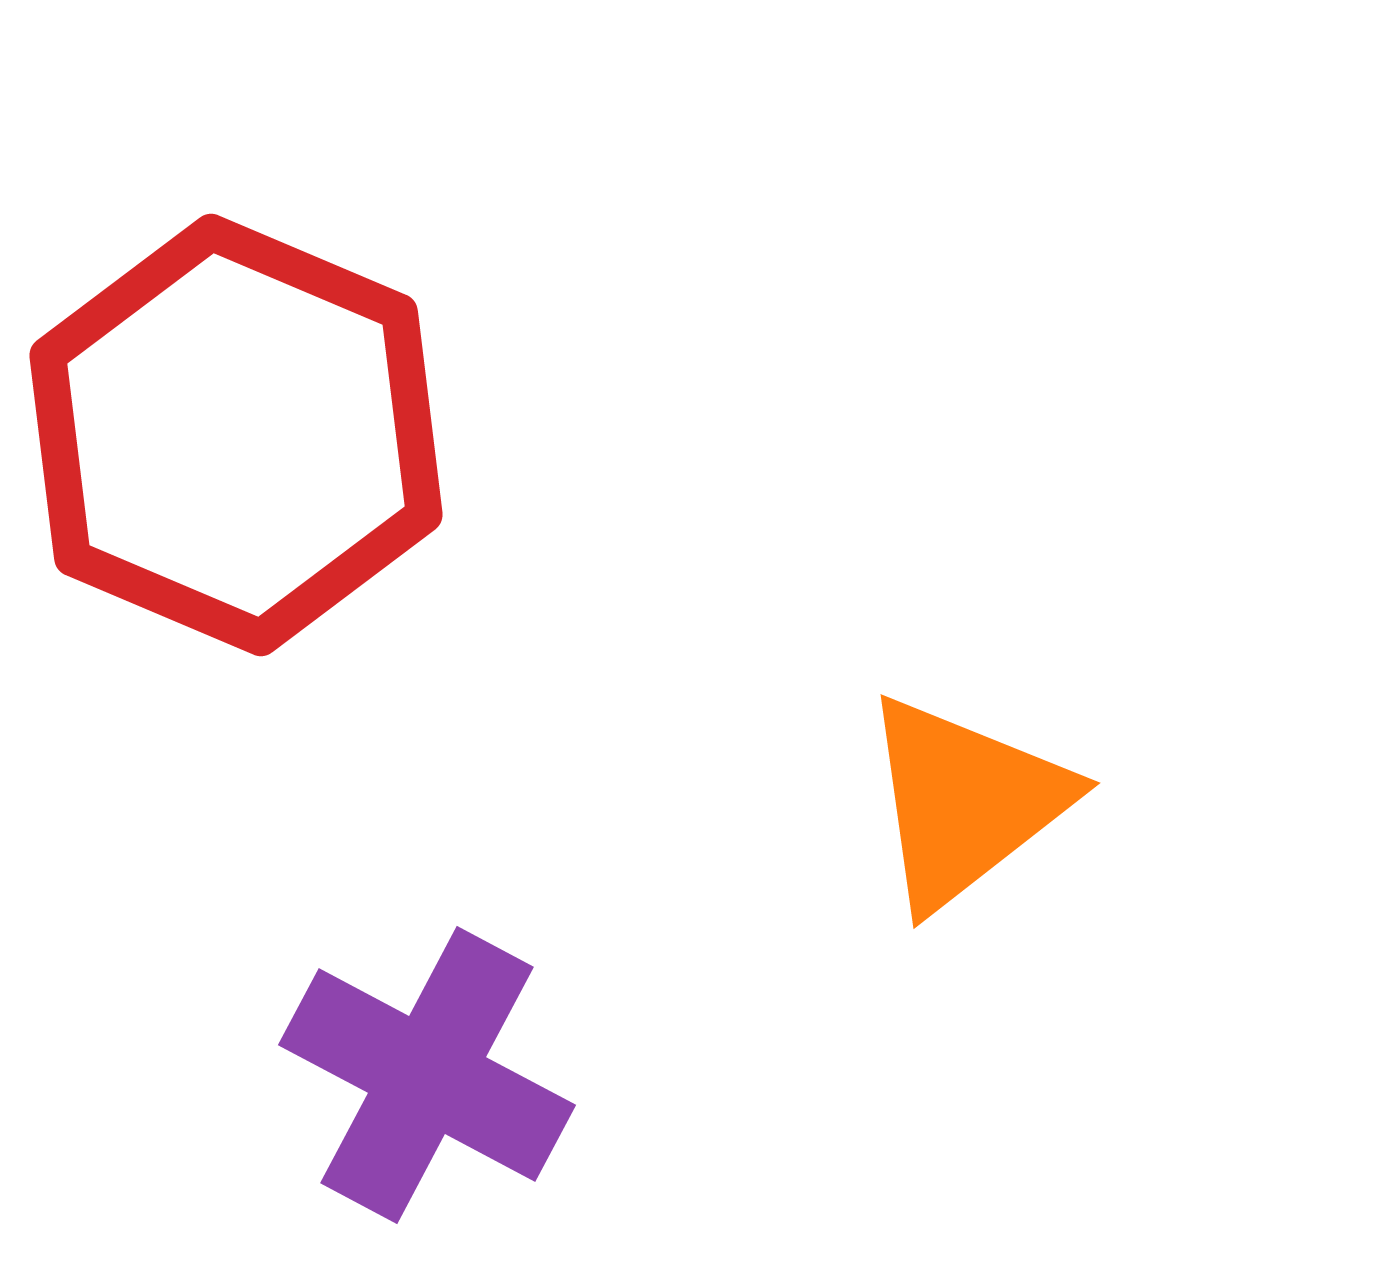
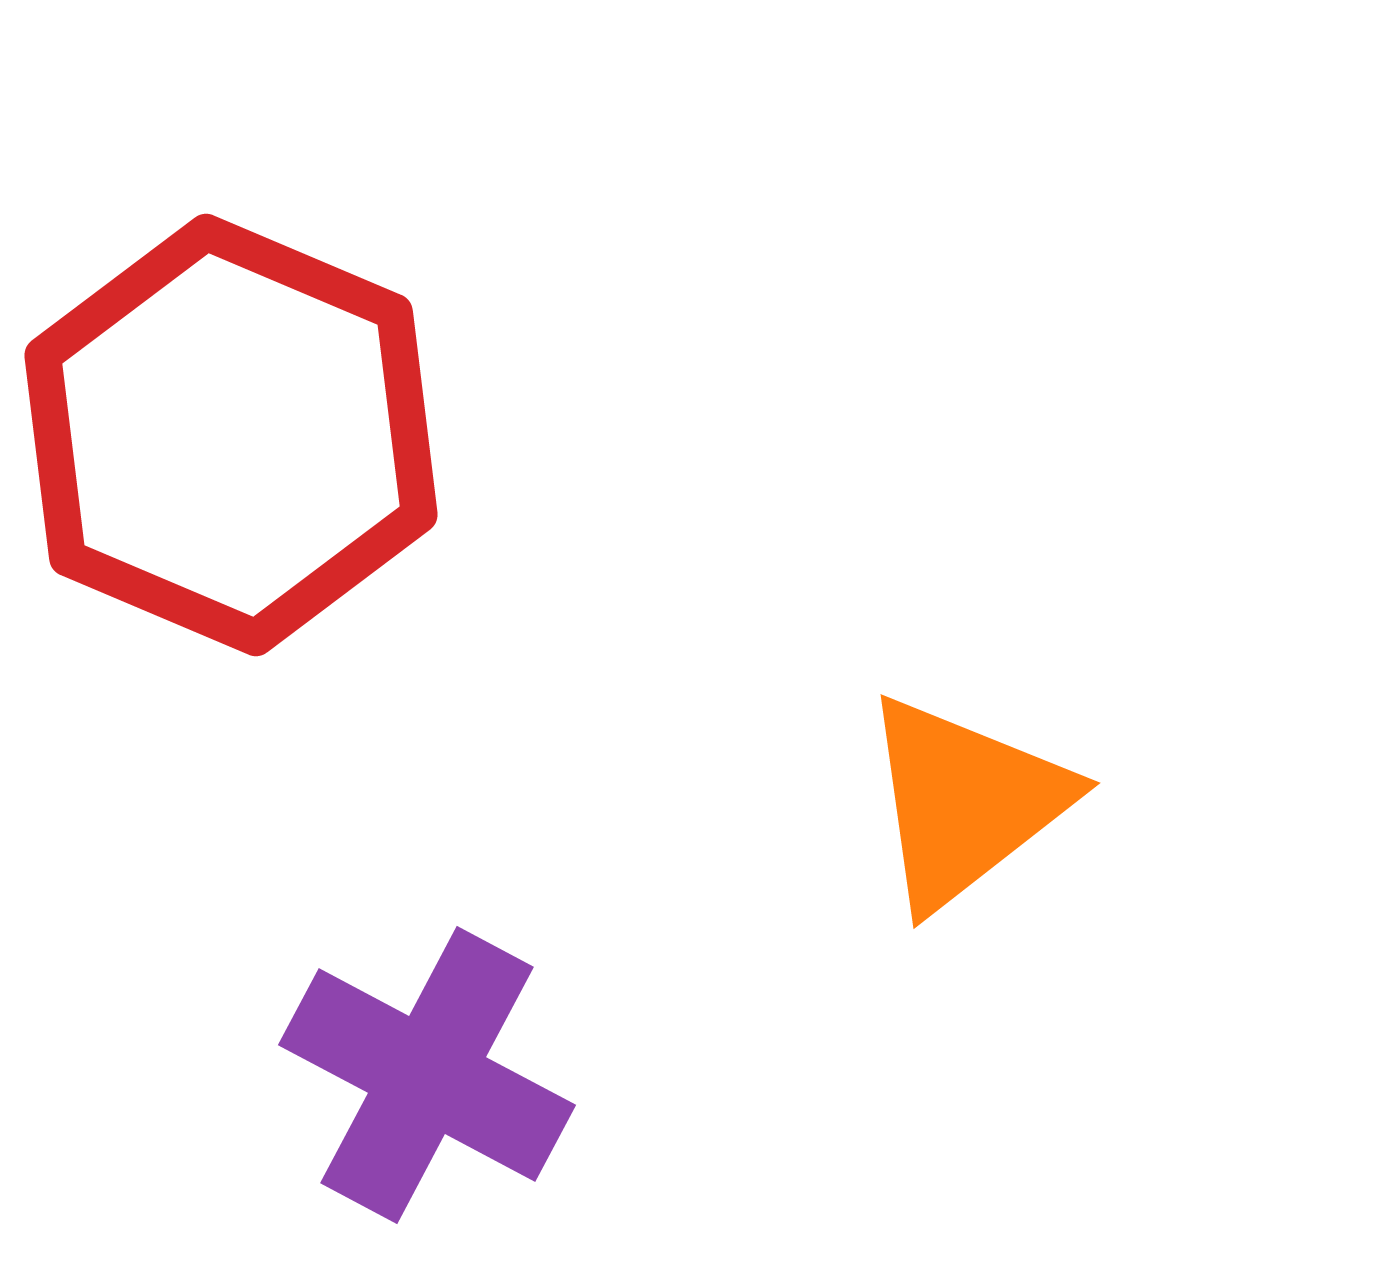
red hexagon: moved 5 px left
